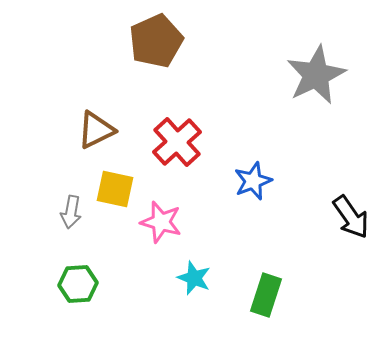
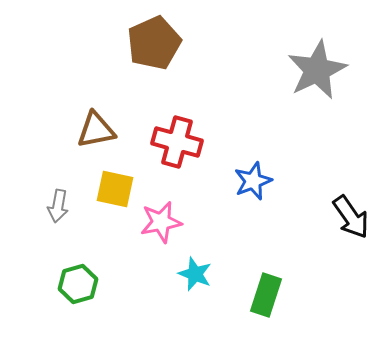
brown pentagon: moved 2 px left, 2 px down
gray star: moved 1 px right, 5 px up
brown triangle: rotated 15 degrees clockwise
red cross: rotated 33 degrees counterclockwise
gray arrow: moved 13 px left, 6 px up
pink star: rotated 27 degrees counterclockwise
cyan star: moved 1 px right, 4 px up
green hexagon: rotated 12 degrees counterclockwise
